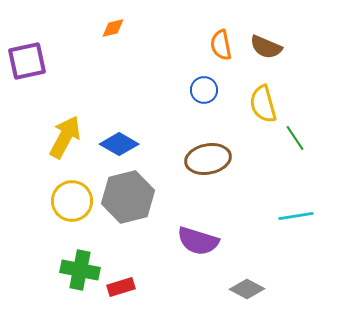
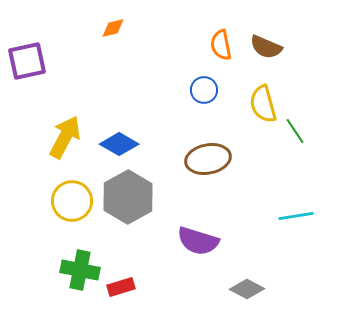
green line: moved 7 px up
gray hexagon: rotated 15 degrees counterclockwise
